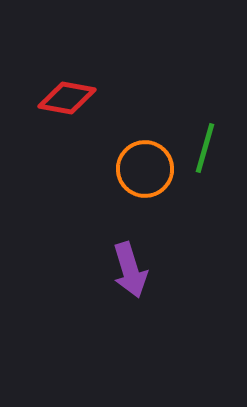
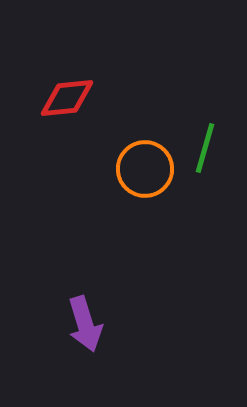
red diamond: rotated 16 degrees counterclockwise
purple arrow: moved 45 px left, 54 px down
